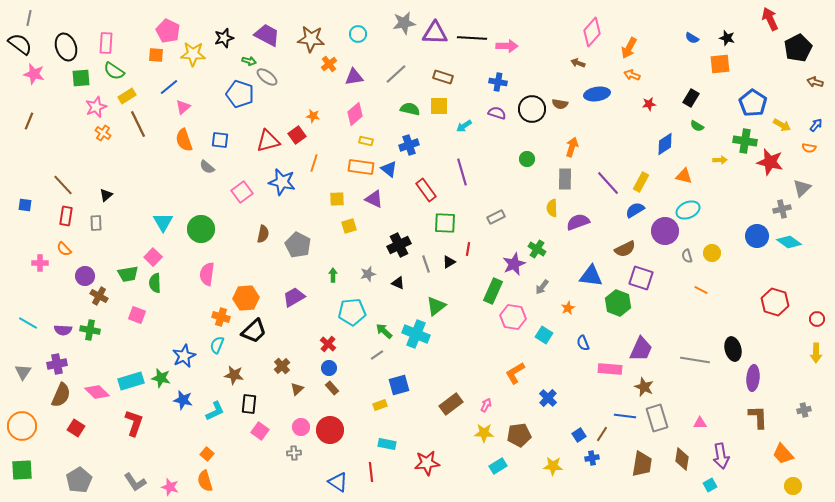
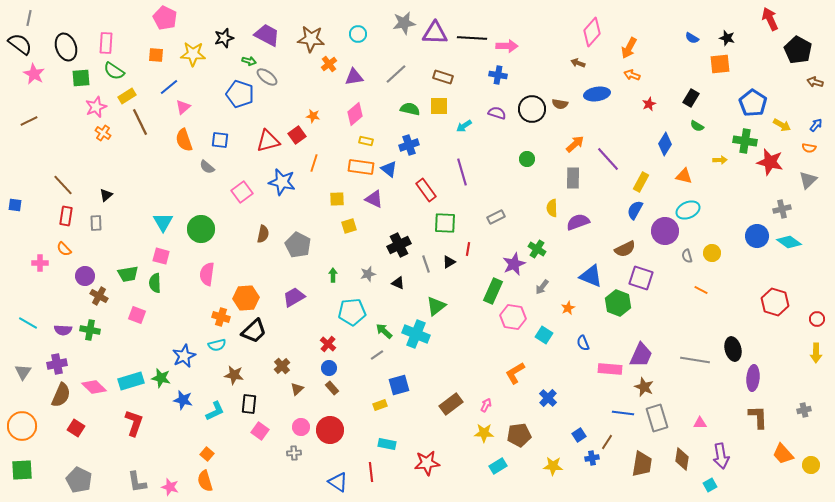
pink pentagon at (168, 31): moved 3 px left, 13 px up
black pentagon at (798, 48): moved 2 px down; rotated 16 degrees counterclockwise
pink star at (34, 74): rotated 15 degrees clockwise
blue cross at (498, 82): moved 7 px up
red star at (649, 104): rotated 16 degrees counterclockwise
brown line at (29, 121): rotated 42 degrees clockwise
brown line at (138, 124): moved 2 px right, 2 px up
blue diamond at (665, 144): rotated 25 degrees counterclockwise
orange arrow at (572, 147): moved 3 px right, 3 px up; rotated 30 degrees clockwise
gray rectangle at (565, 179): moved 8 px right, 1 px up
purple line at (608, 183): moved 24 px up
gray triangle at (802, 188): moved 6 px right, 8 px up
blue square at (25, 205): moved 10 px left
blue semicircle at (635, 210): rotated 30 degrees counterclockwise
pink square at (153, 257): moved 8 px right, 1 px up; rotated 30 degrees counterclockwise
blue triangle at (591, 276): rotated 15 degrees clockwise
cyan semicircle at (217, 345): rotated 126 degrees counterclockwise
purple trapezoid at (641, 349): moved 6 px down
pink diamond at (97, 392): moved 3 px left, 5 px up
blue line at (625, 416): moved 2 px left, 3 px up
brown line at (602, 434): moved 5 px right, 8 px down
gray pentagon at (79, 480): rotated 15 degrees counterclockwise
gray L-shape at (135, 482): moved 2 px right; rotated 25 degrees clockwise
yellow circle at (793, 486): moved 18 px right, 21 px up
